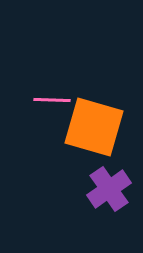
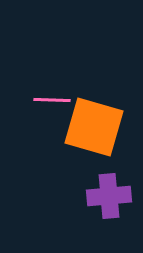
purple cross: moved 7 px down; rotated 30 degrees clockwise
